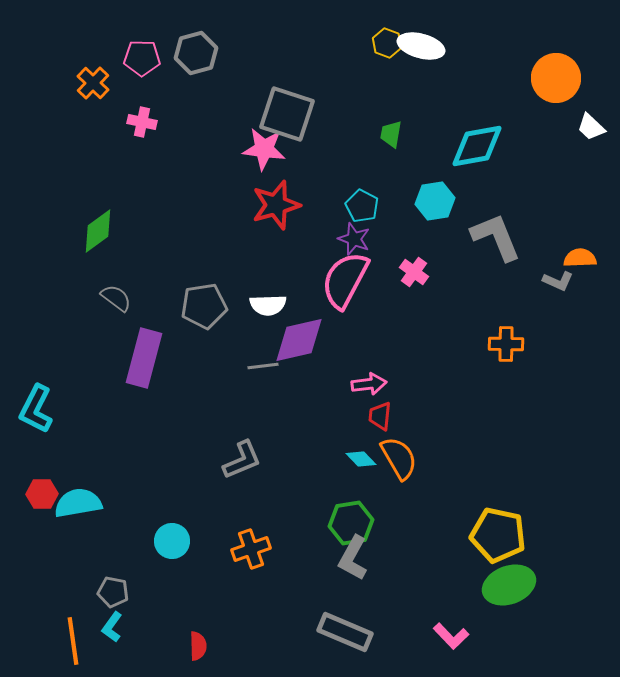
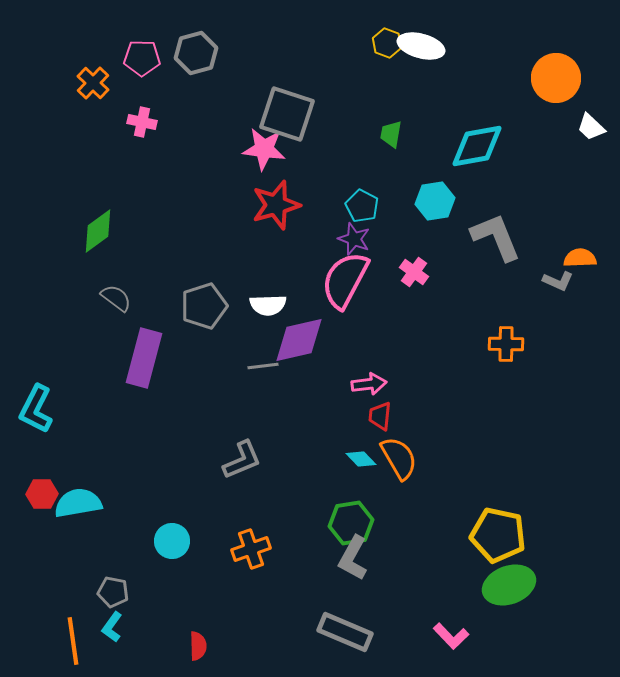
gray pentagon at (204, 306): rotated 9 degrees counterclockwise
